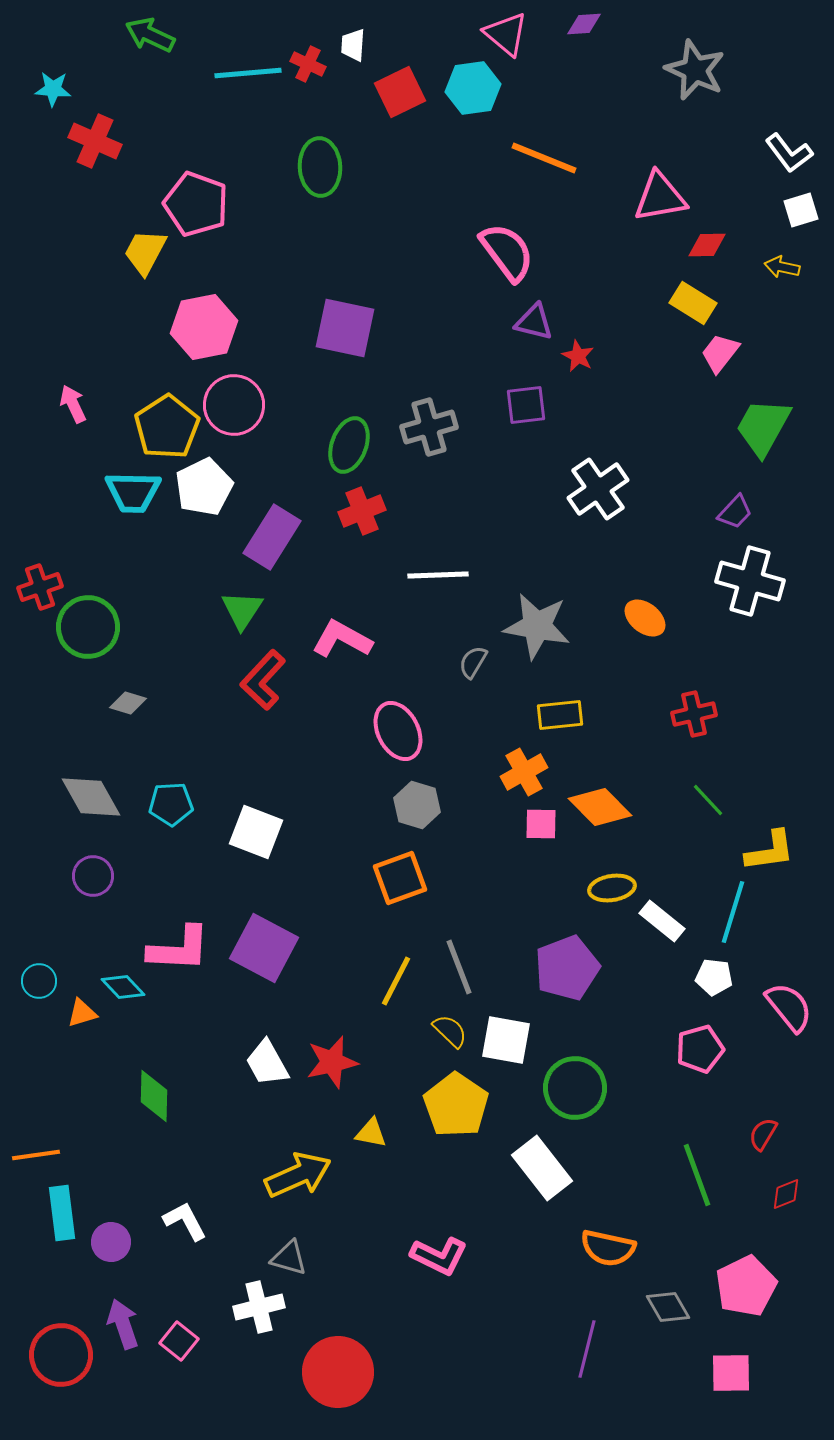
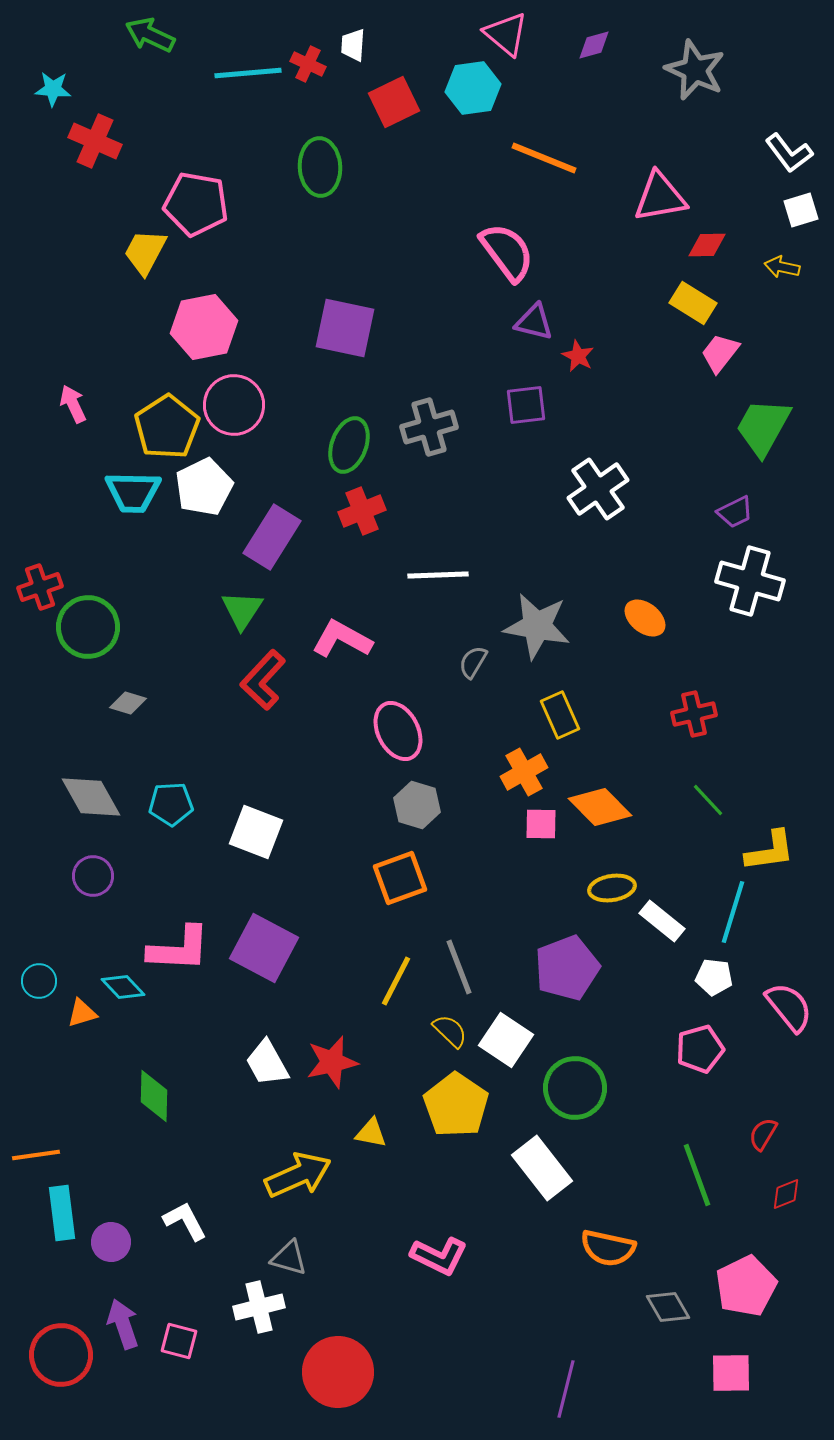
purple diamond at (584, 24): moved 10 px right, 21 px down; rotated 12 degrees counterclockwise
red square at (400, 92): moved 6 px left, 10 px down
pink pentagon at (196, 204): rotated 10 degrees counterclockwise
purple trapezoid at (735, 512): rotated 21 degrees clockwise
yellow rectangle at (560, 715): rotated 72 degrees clockwise
white square at (506, 1040): rotated 24 degrees clockwise
pink square at (179, 1341): rotated 24 degrees counterclockwise
purple line at (587, 1349): moved 21 px left, 40 px down
